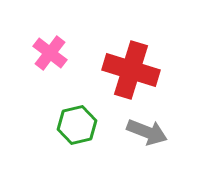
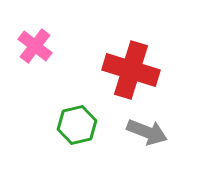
pink cross: moved 15 px left, 7 px up
